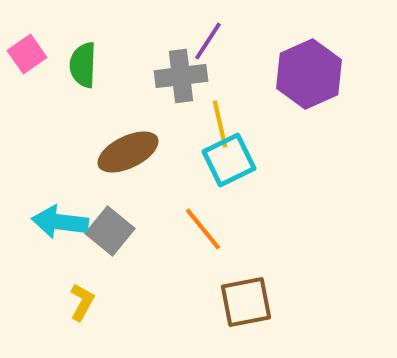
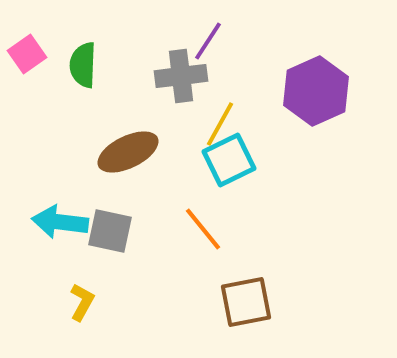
purple hexagon: moved 7 px right, 17 px down
yellow line: rotated 42 degrees clockwise
gray square: rotated 27 degrees counterclockwise
